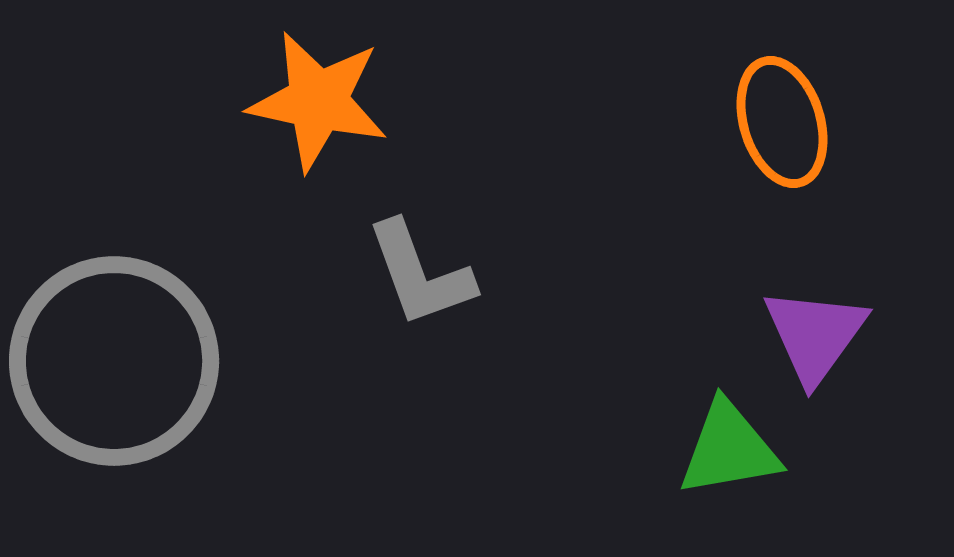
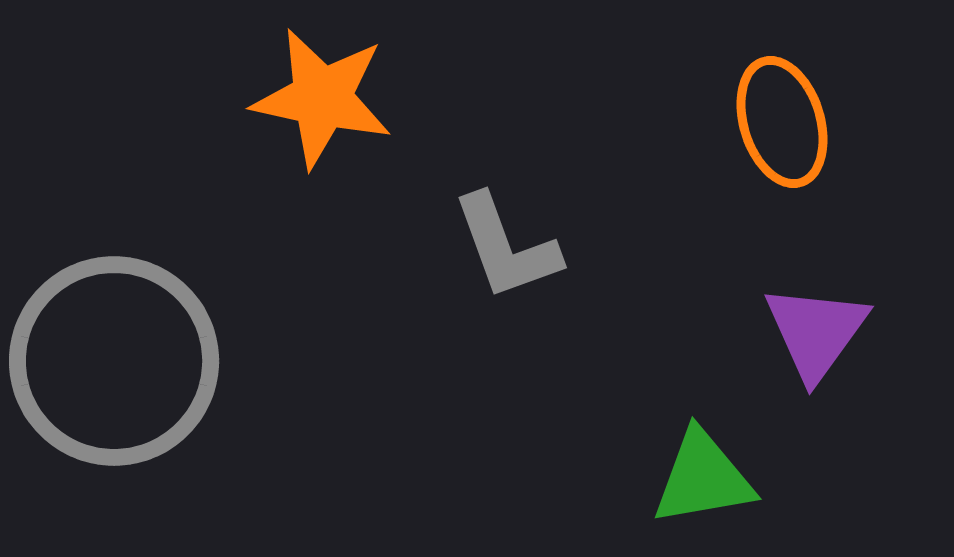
orange star: moved 4 px right, 3 px up
gray L-shape: moved 86 px right, 27 px up
purple triangle: moved 1 px right, 3 px up
green triangle: moved 26 px left, 29 px down
